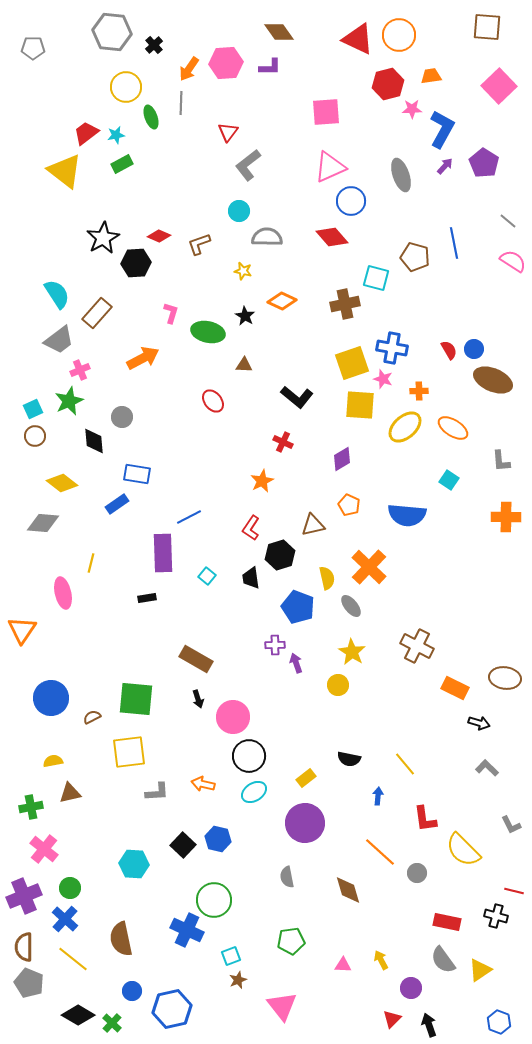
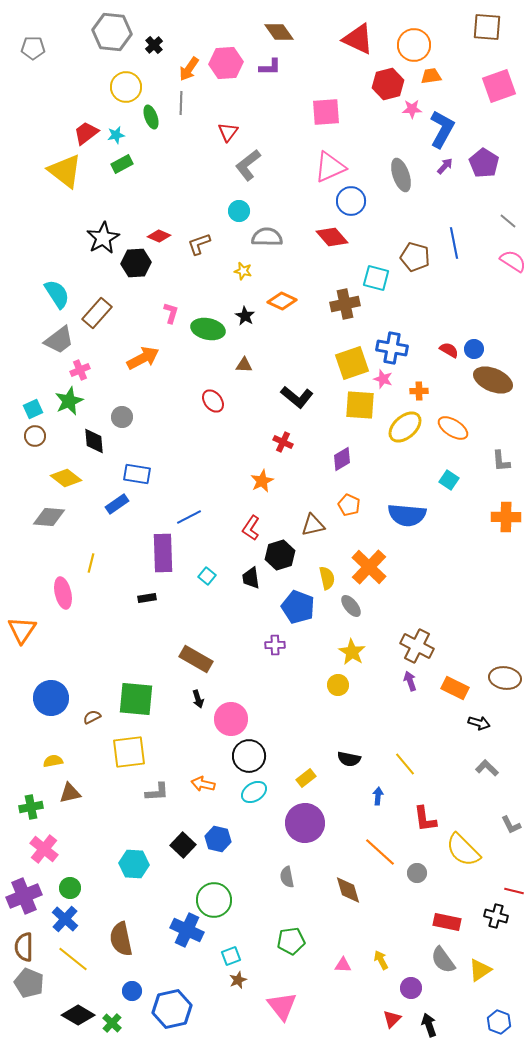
orange circle at (399, 35): moved 15 px right, 10 px down
pink square at (499, 86): rotated 24 degrees clockwise
green ellipse at (208, 332): moved 3 px up
red semicircle at (449, 350): rotated 30 degrees counterclockwise
yellow diamond at (62, 483): moved 4 px right, 5 px up
gray diamond at (43, 523): moved 6 px right, 6 px up
purple arrow at (296, 663): moved 114 px right, 18 px down
pink circle at (233, 717): moved 2 px left, 2 px down
